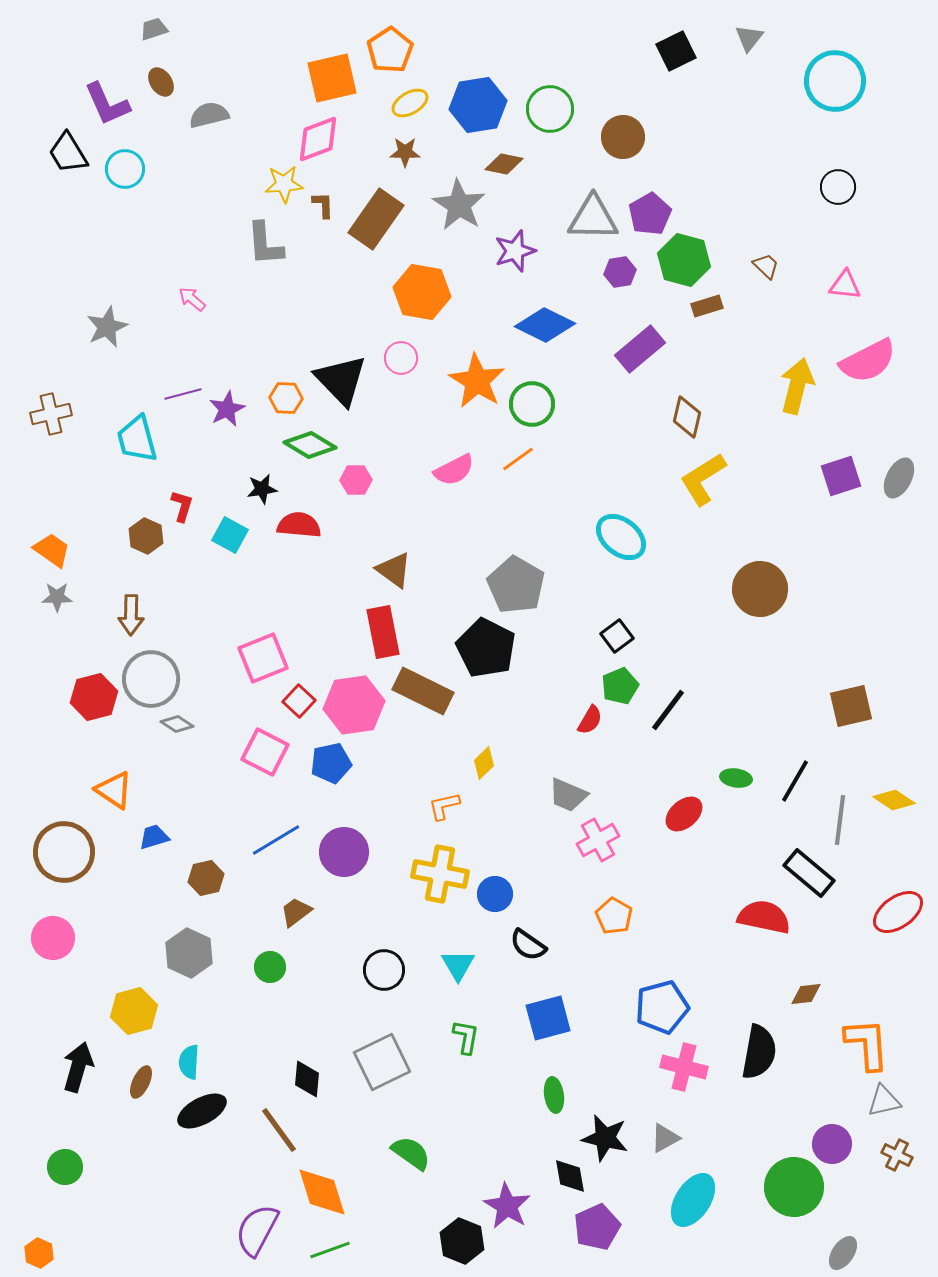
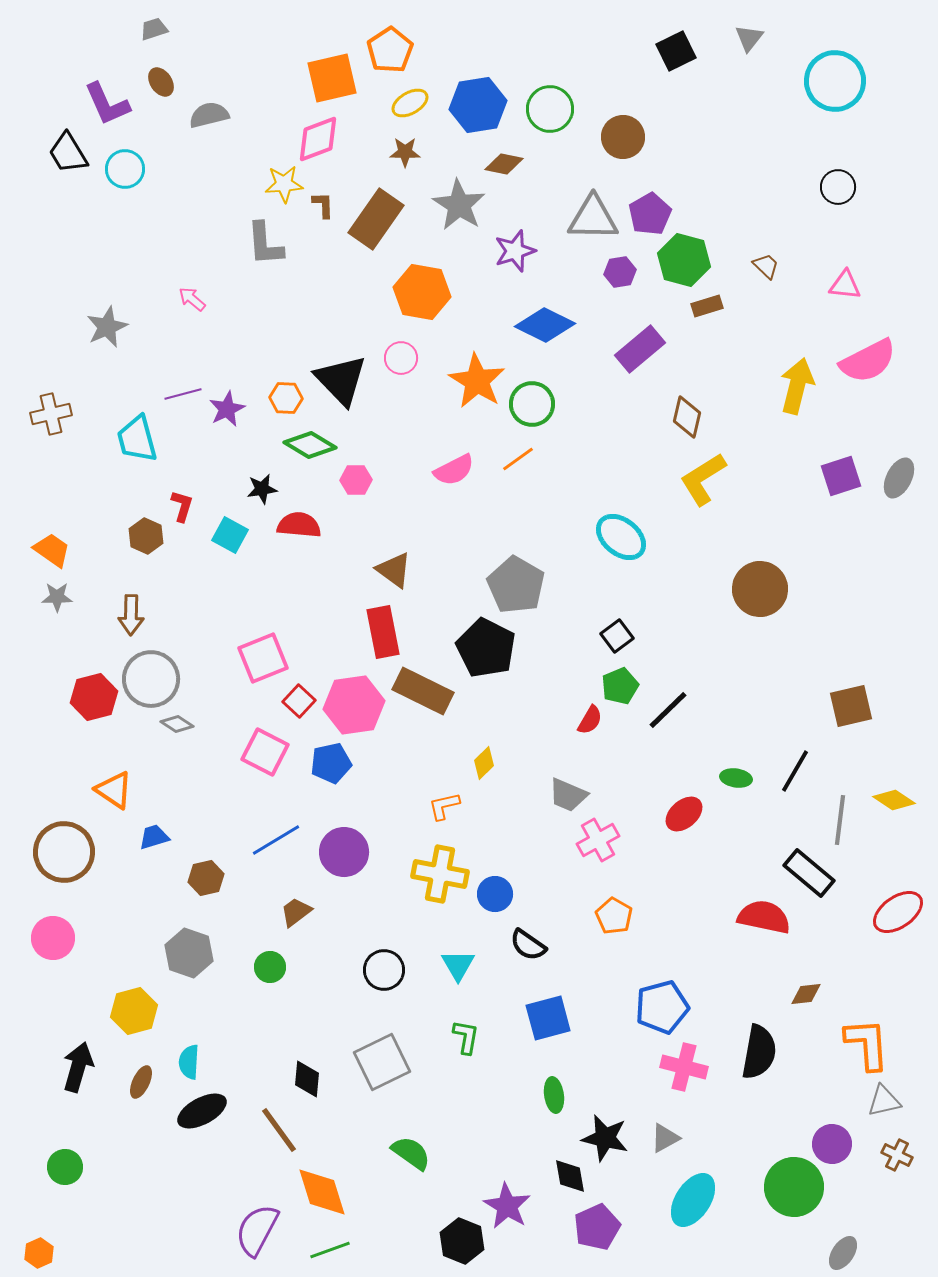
black line at (668, 710): rotated 9 degrees clockwise
black line at (795, 781): moved 10 px up
gray hexagon at (189, 953): rotated 6 degrees counterclockwise
orange hexagon at (39, 1253): rotated 12 degrees clockwise
